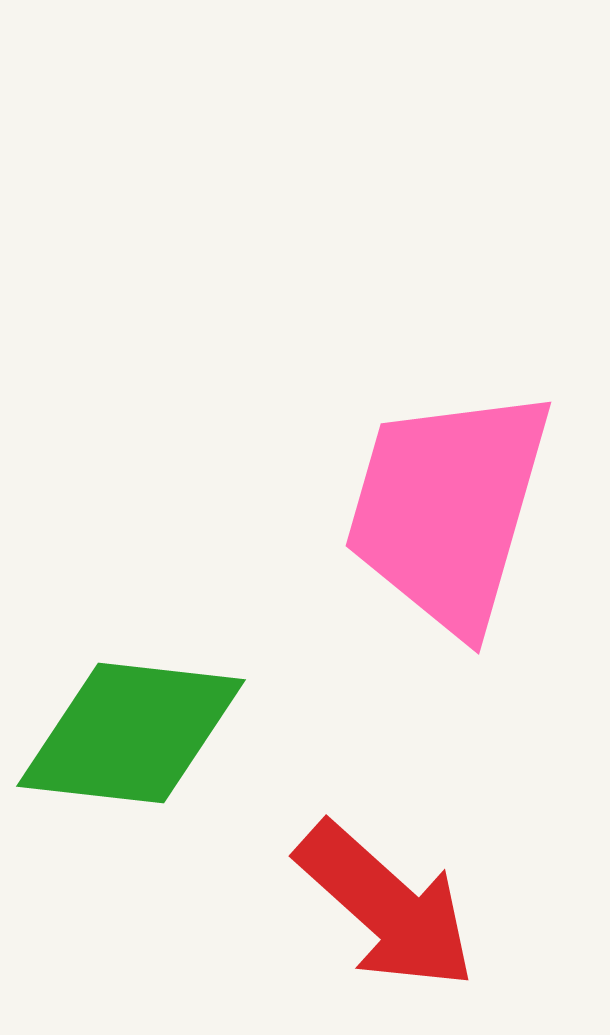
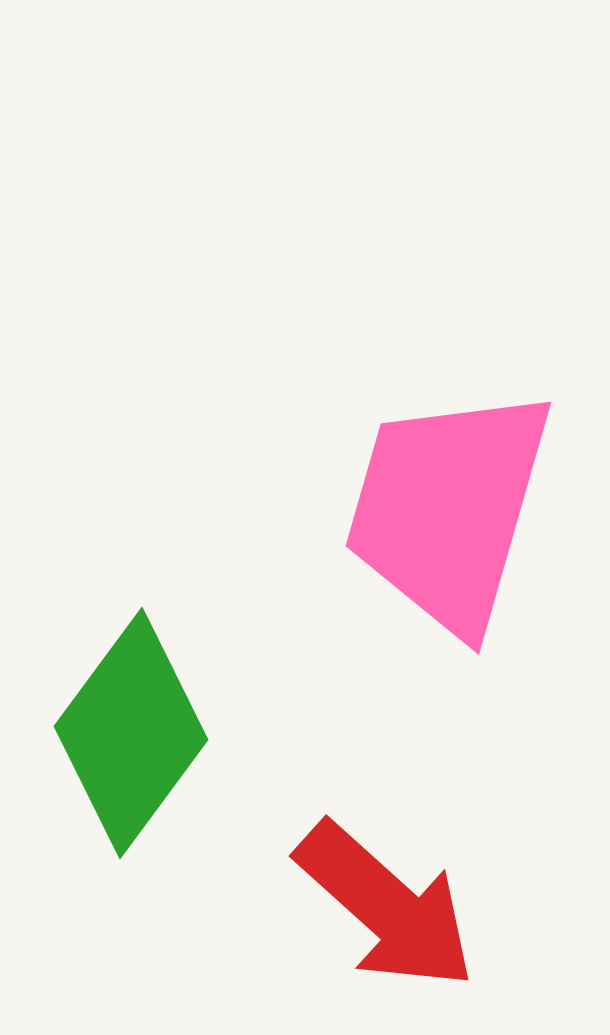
green diamond: rotated 60 degrees counterclockwise
